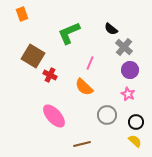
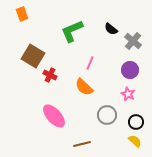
green L-shape: moved 3 px right, 2 px up
gray cross: moved 9 px right, 6 px up
